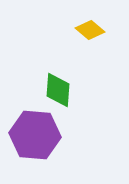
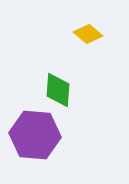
yellow diamond: moved 2 px left, 4 px down
